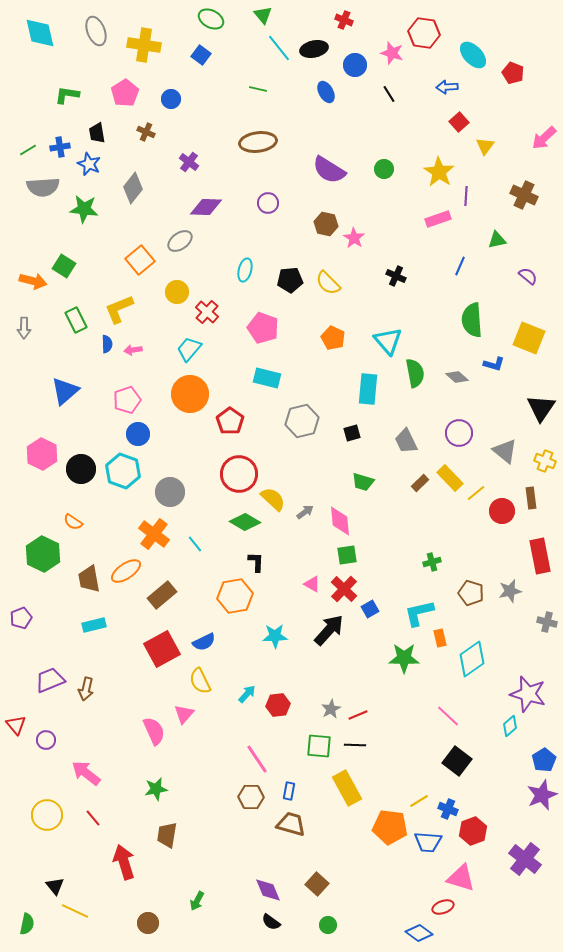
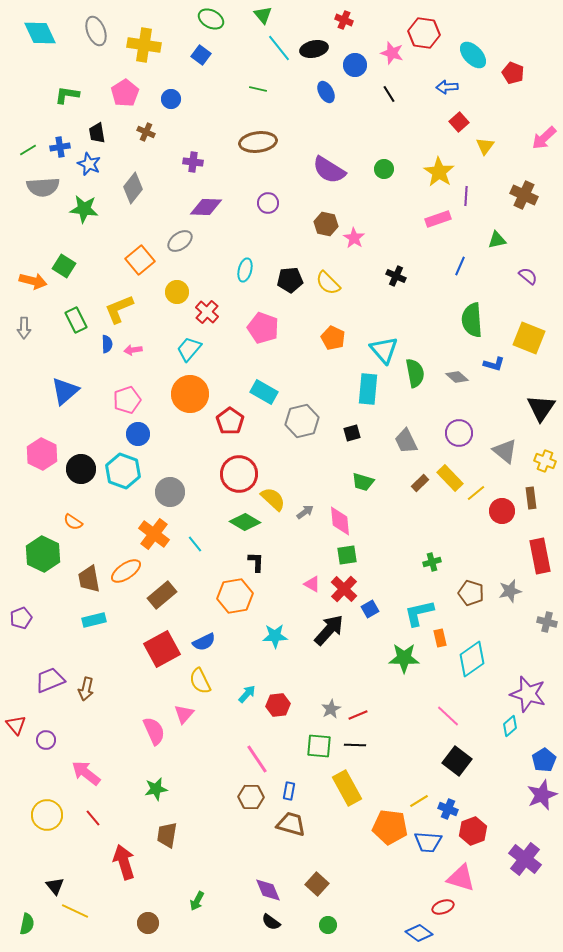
cyan diamond at (40, 33): rotated 12 degrees counterclockwise
purple cross at (189, 162): moved 4 px right; rotated 30 degrees counterclockwise
cyan triangle at (388, 341): moved 4 px left, 9 px down
cyan rectangle at (267, 378): moved 3 px left, 14 px down; rotated 16 degrees clockwise
cyan rectangle at (94, 625): moved 5 px up
